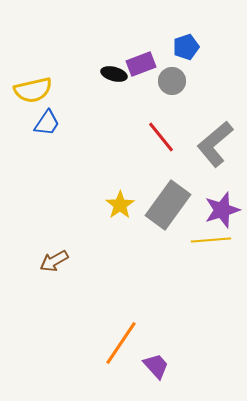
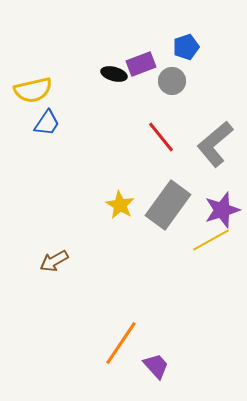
yellow star: rotated 8 degrees counterclockwise
yellow line: rotated 24 degrees counterclockwise
